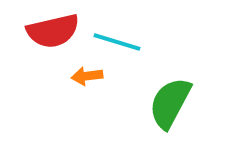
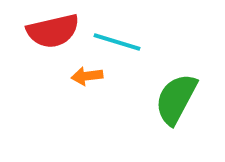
green semicircle: moved 6 px right, 4 px up
